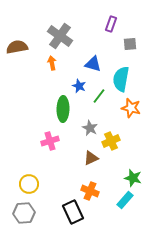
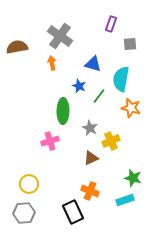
green ellipse: moved 2 px down
cyan rectangle: rotated 30 degrees clockwise
